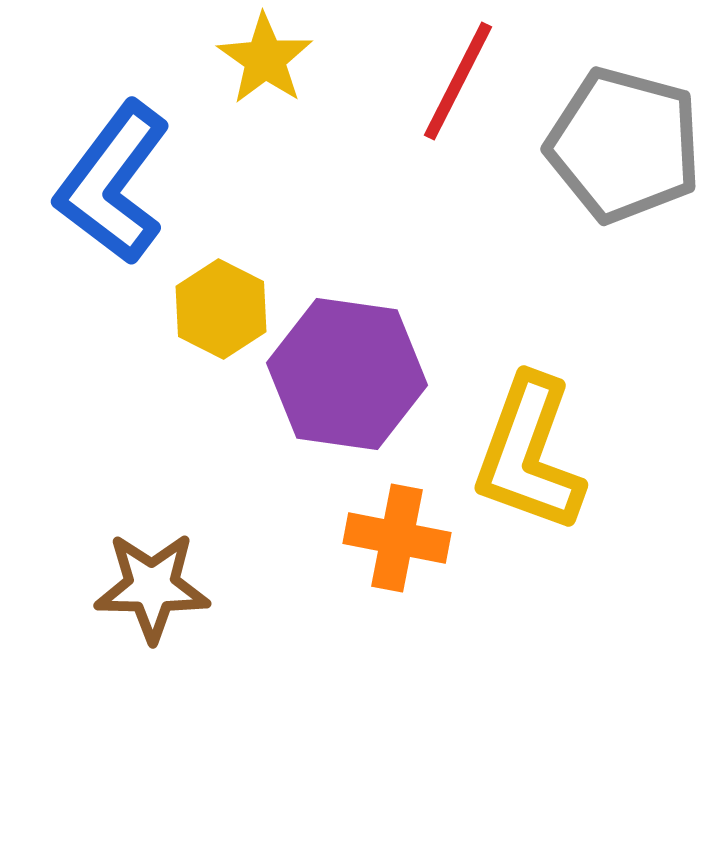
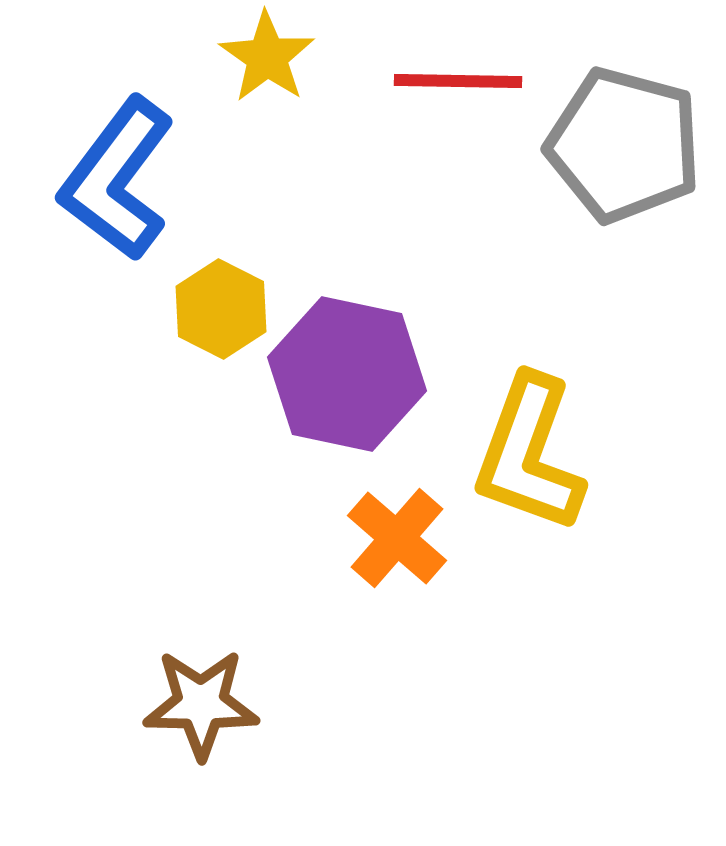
yellow star: moved 2 px right, 2 px up
red line: rotated 64 degrees clockwise
blue L-shape: moved 4 px right, 4 px up
purple hexagon: rotated 4 degrees clockwise
orange cross: rotated 30 degrees clockwise
brown star: moved 49 px right, 117 px down
